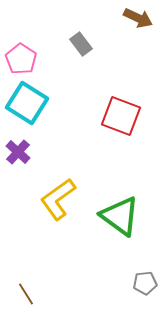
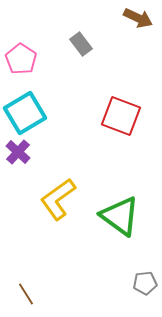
cyan square: moved 2 px left, 10 px down; rotated 27 degrees clockwise
